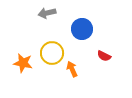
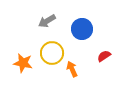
gray arrow: moved 8 px down; rotated 18 degrees counterclockwise
red semicircle: rotated 120 degrees clockwise
